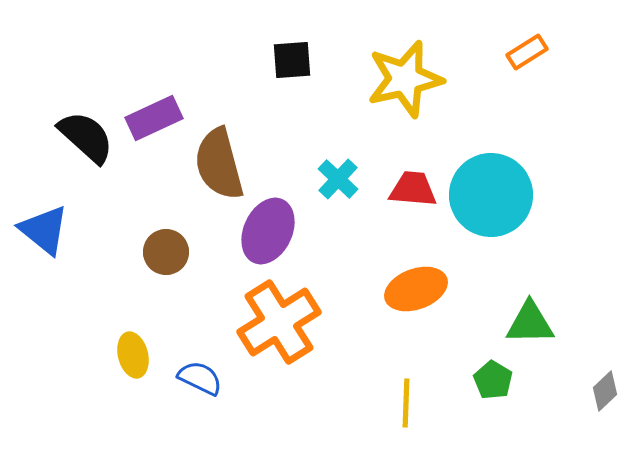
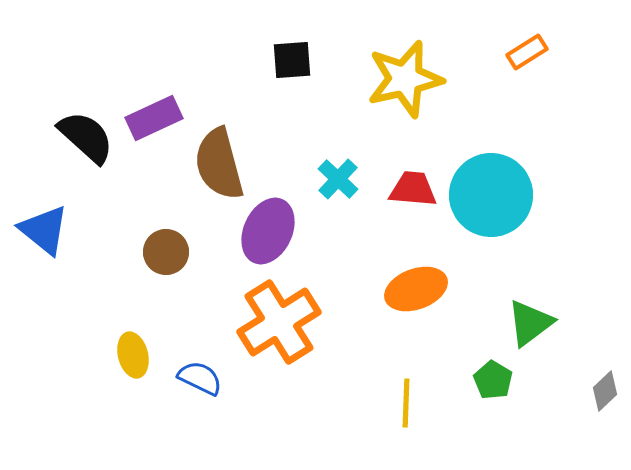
green triangle: rotated 36 degrees counterclockwise
